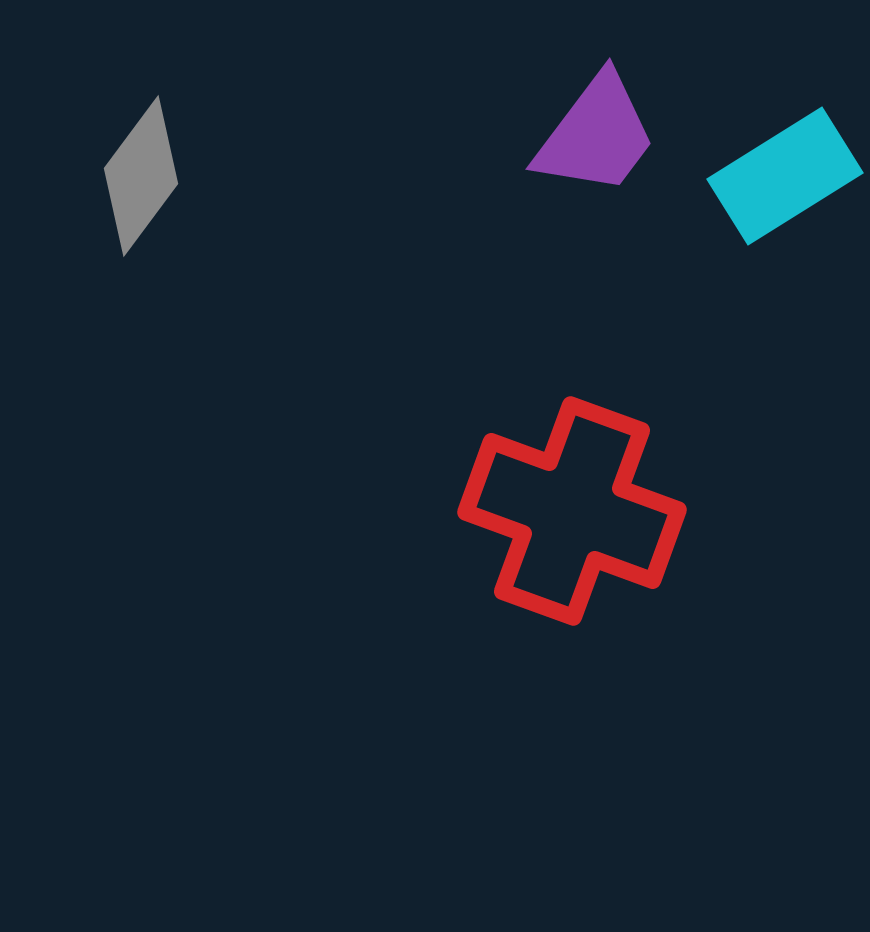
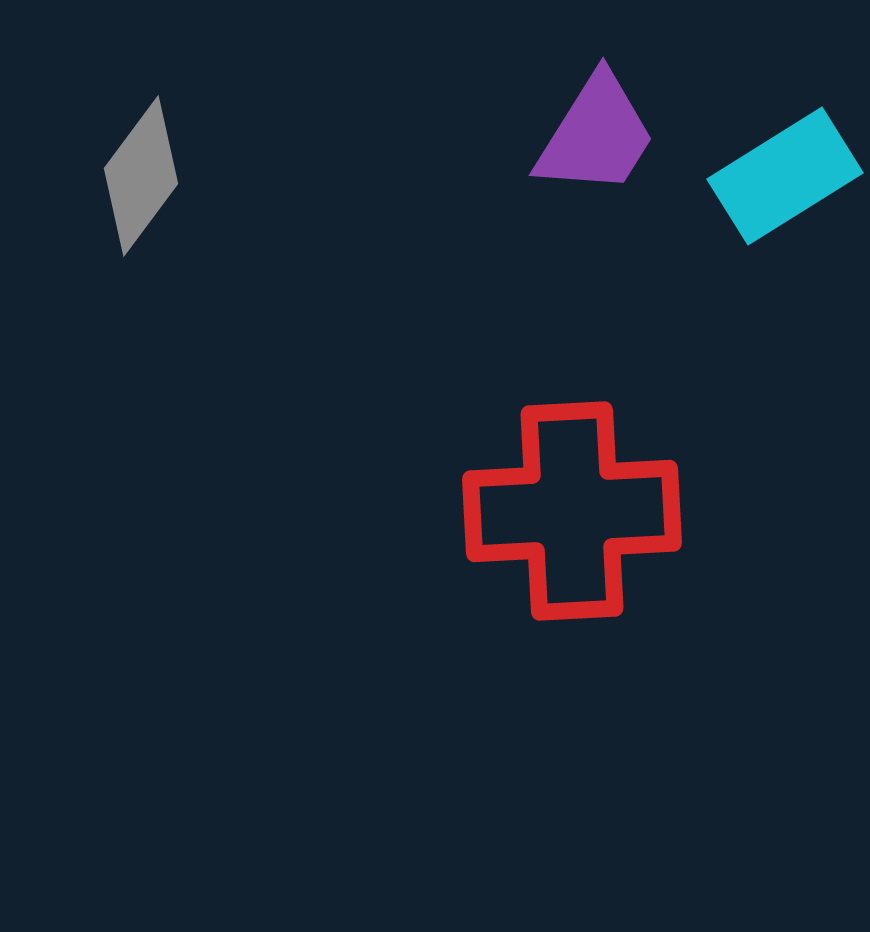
purple trapezoid: rotated 5 degrees counterclockwise
red cross: rotated 23 degrees counterclockwise
